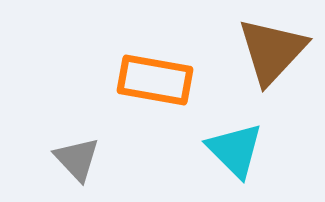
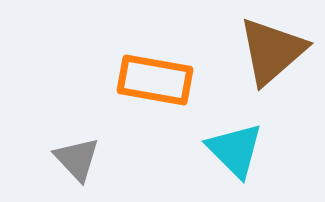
brown triangle: rotated 6 degrees clockwise
